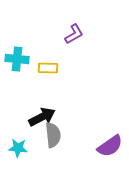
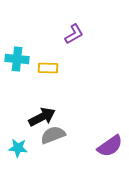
gray semicircle: rotated 105 degrees counterclockwise
